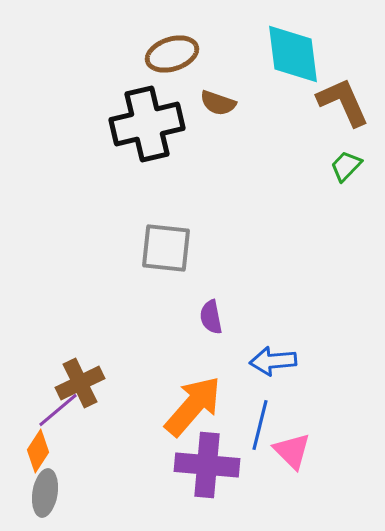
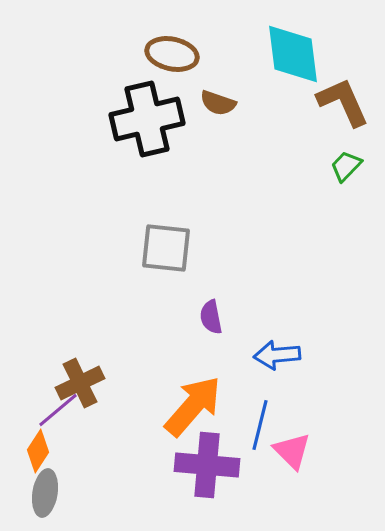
brown ellipse: rotated 30 degrees clockwise
black cross: moved 5 px up
blue arrow: moved 4 px right, 6 px up
